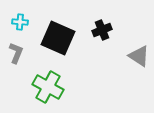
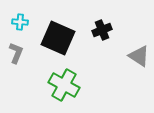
green cross: moved 16 px right, 2 px up
